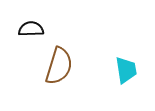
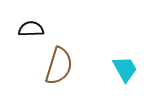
cyan trapezoid: moved 1 px left, 1 px up; rotated 20 degrees counterclockwise
